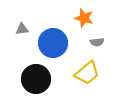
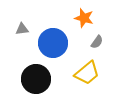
gray semicircle: rotated 48 degrees counterclockwise
